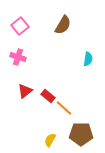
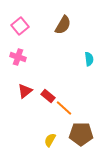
cyan semicircle: moved 1 px right; rotated 16 degrees counterclockwise
